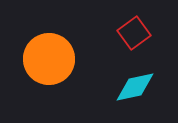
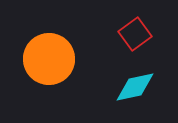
red square: moved 1 px right, 1 px down
